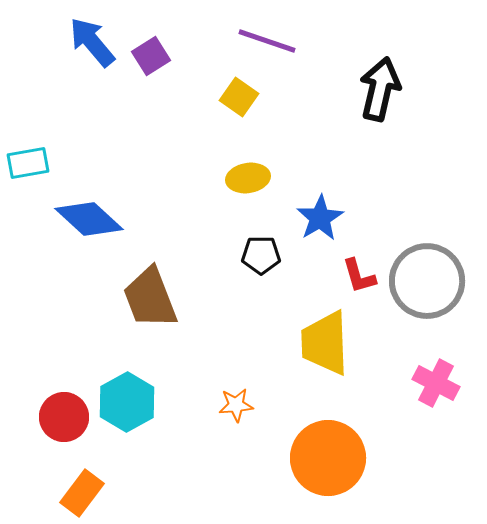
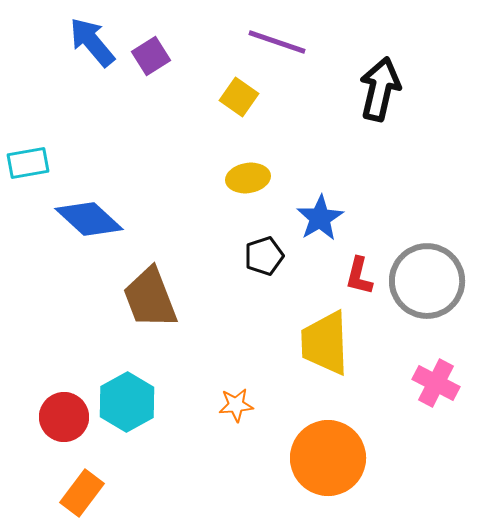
purple line: moved 10 px right, 1 px down
black pentagon: moved 3 px right, 1 px down; rotated 18 degrees counterclockwise
red L-shape: rotated 30 degrees clockwise
